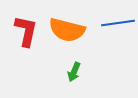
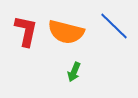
blue line: moved 4 px left, 3 px down; rotated 52 degrees clockwise
orange semicircle: moved 1 px left, 2 px down
